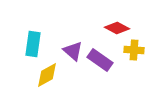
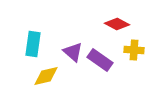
red diamond: moved 4 px up
purple triangle: moved 1 px down
yellow diamond: moved 1 px left, 1 px down; rotated 16 degrees clockwise
